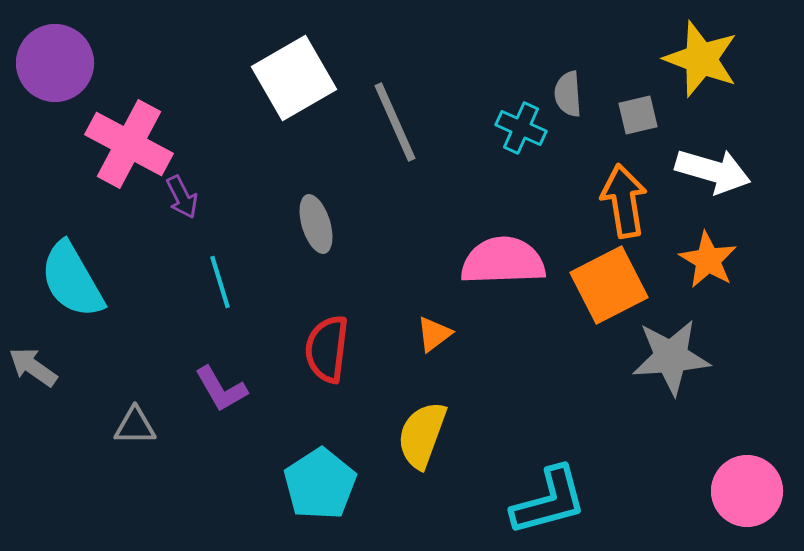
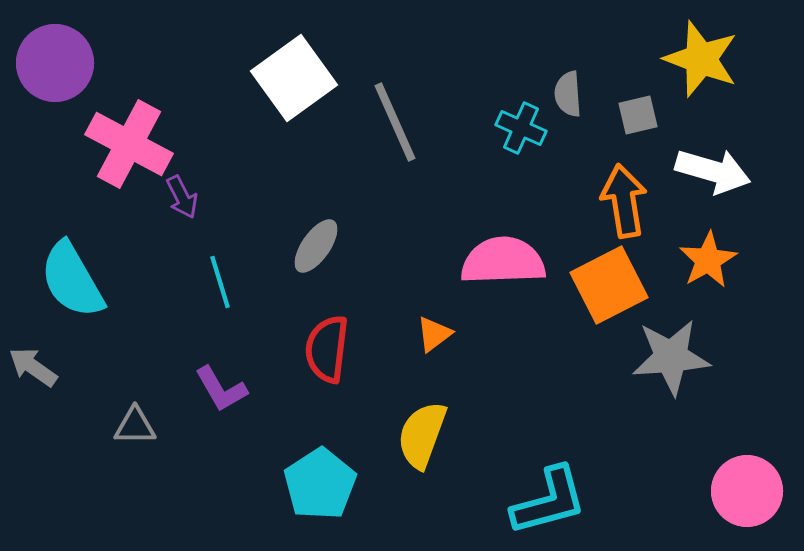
white square: rotated 6 degrees counterclockwise
gray ellipse: moved 22 px down; rotated 52 degrees clockwise
orange star: rotated 12 degrees clockwise
